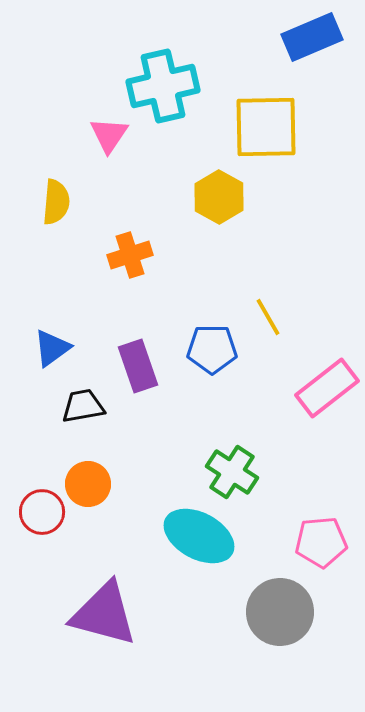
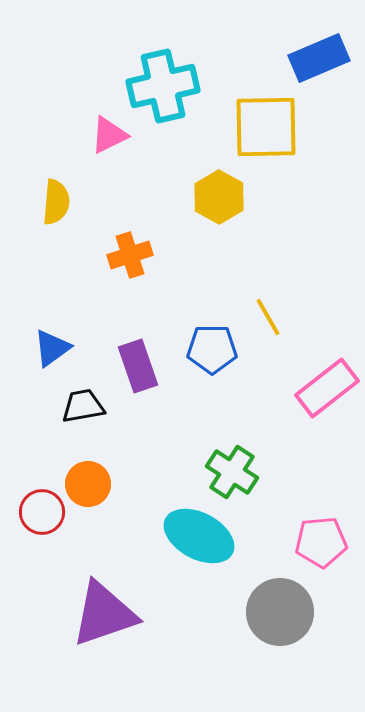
blue rectangle: moved 7 px right, 21 px down
pink triangle: rotated 30 degrees clockwise
purple triangle: rotated 34 degrees counterclockwise
